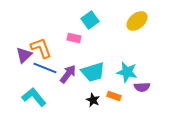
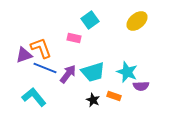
purple triangle: rotated 24 degrees clockwise
cyan star: rotated 10 degrees clockwise
purple semicircle: moved 1 px left, 1 px up
